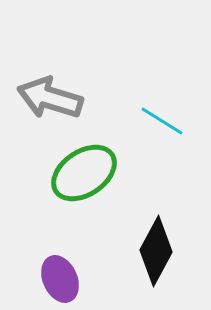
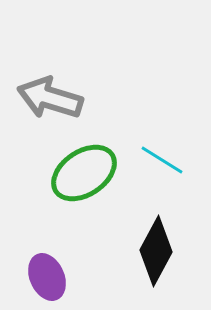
cyan line: moved 39 px down
purple ellipse: moved 13 px left, 2 px up
